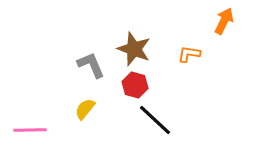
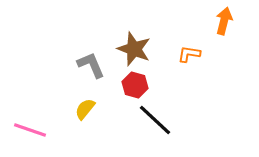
orange arrow: rotated 12 degrees counterclockwise
pink line: rotated 20 degrees clockwise
